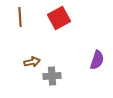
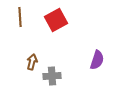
red square: moved 3 px left, 2 px down
brown arrow: rotated 63 degrees counterclockwise
